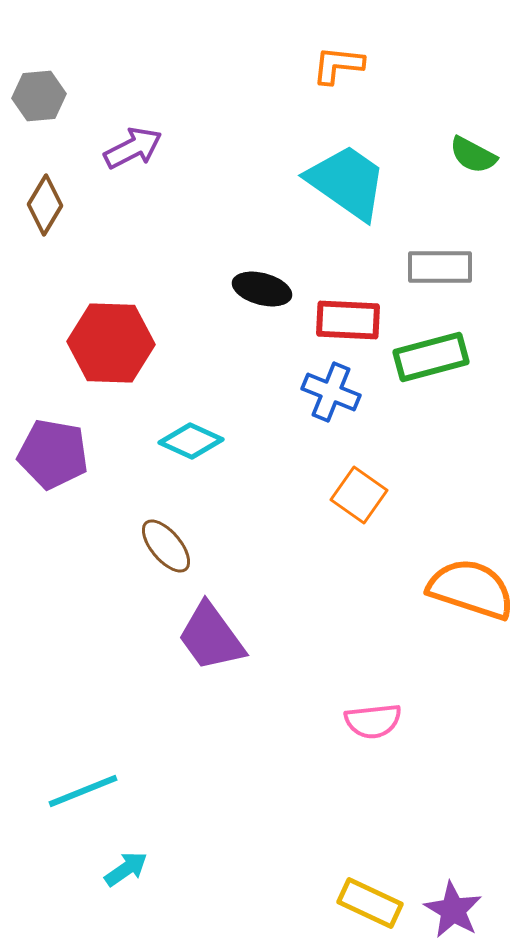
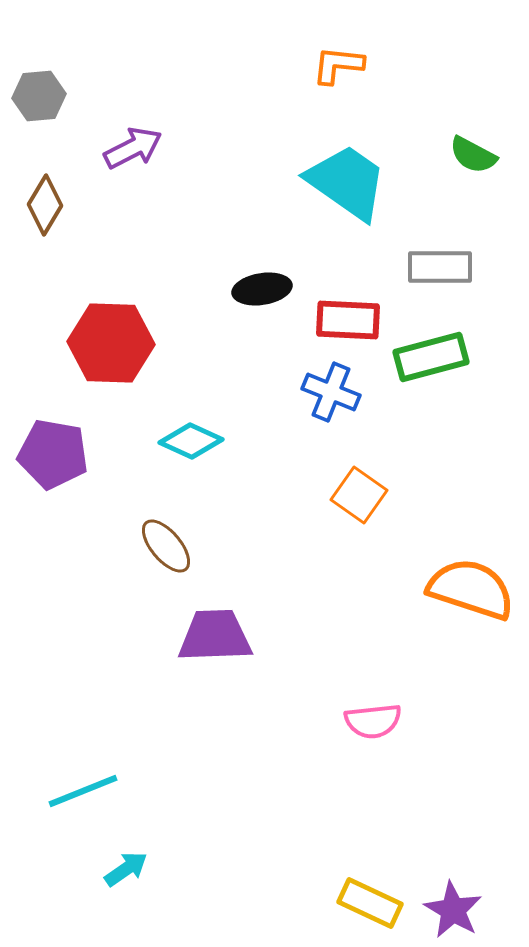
black ellipse: rotated 24 degrees counterclockwise
purple trapezoid: moved 4 px right, 1 px up; rotated 124 degrees clockwise
